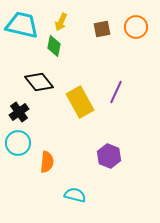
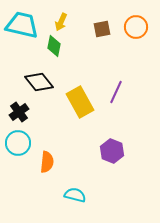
purple hexagon: moved 3 px right, 5 px up
